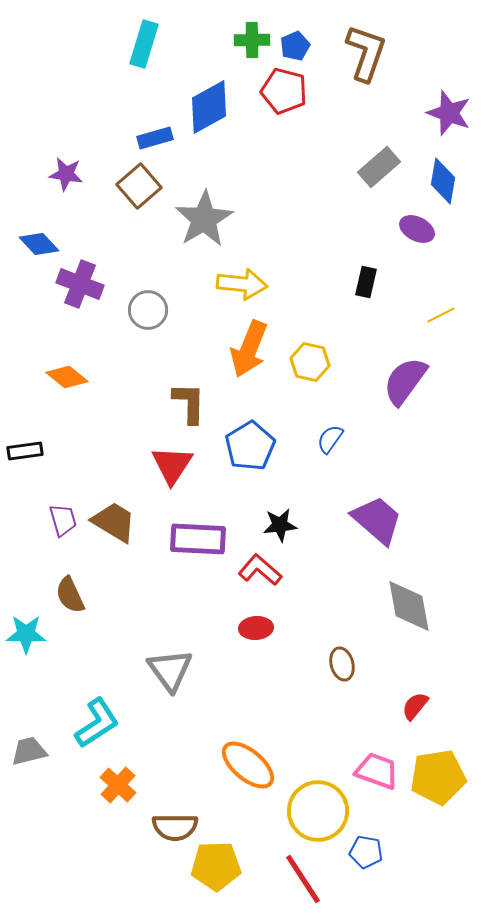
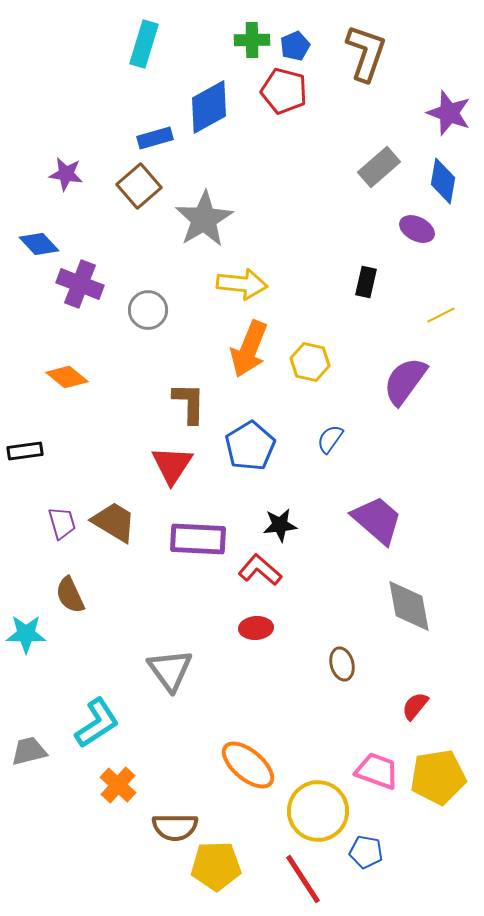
purple trapezoid at (63, 520): moved 1 px left, 3 px down
